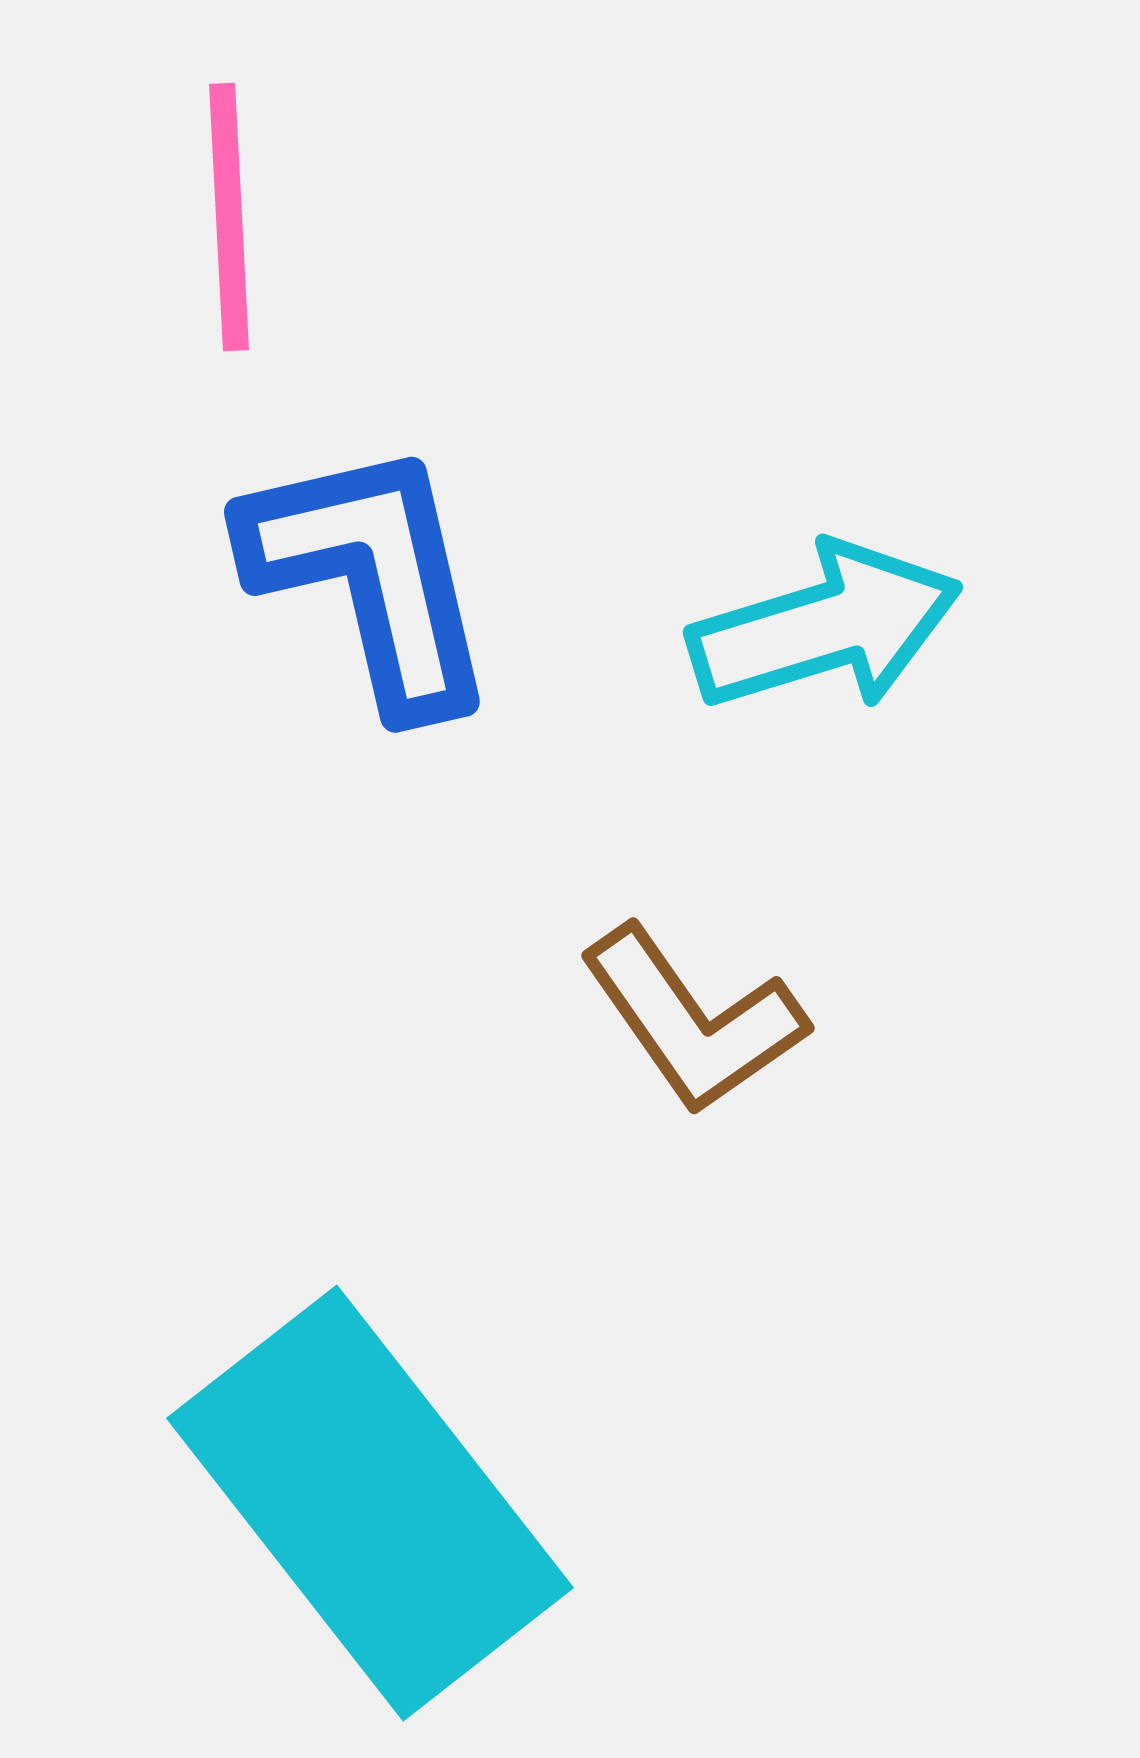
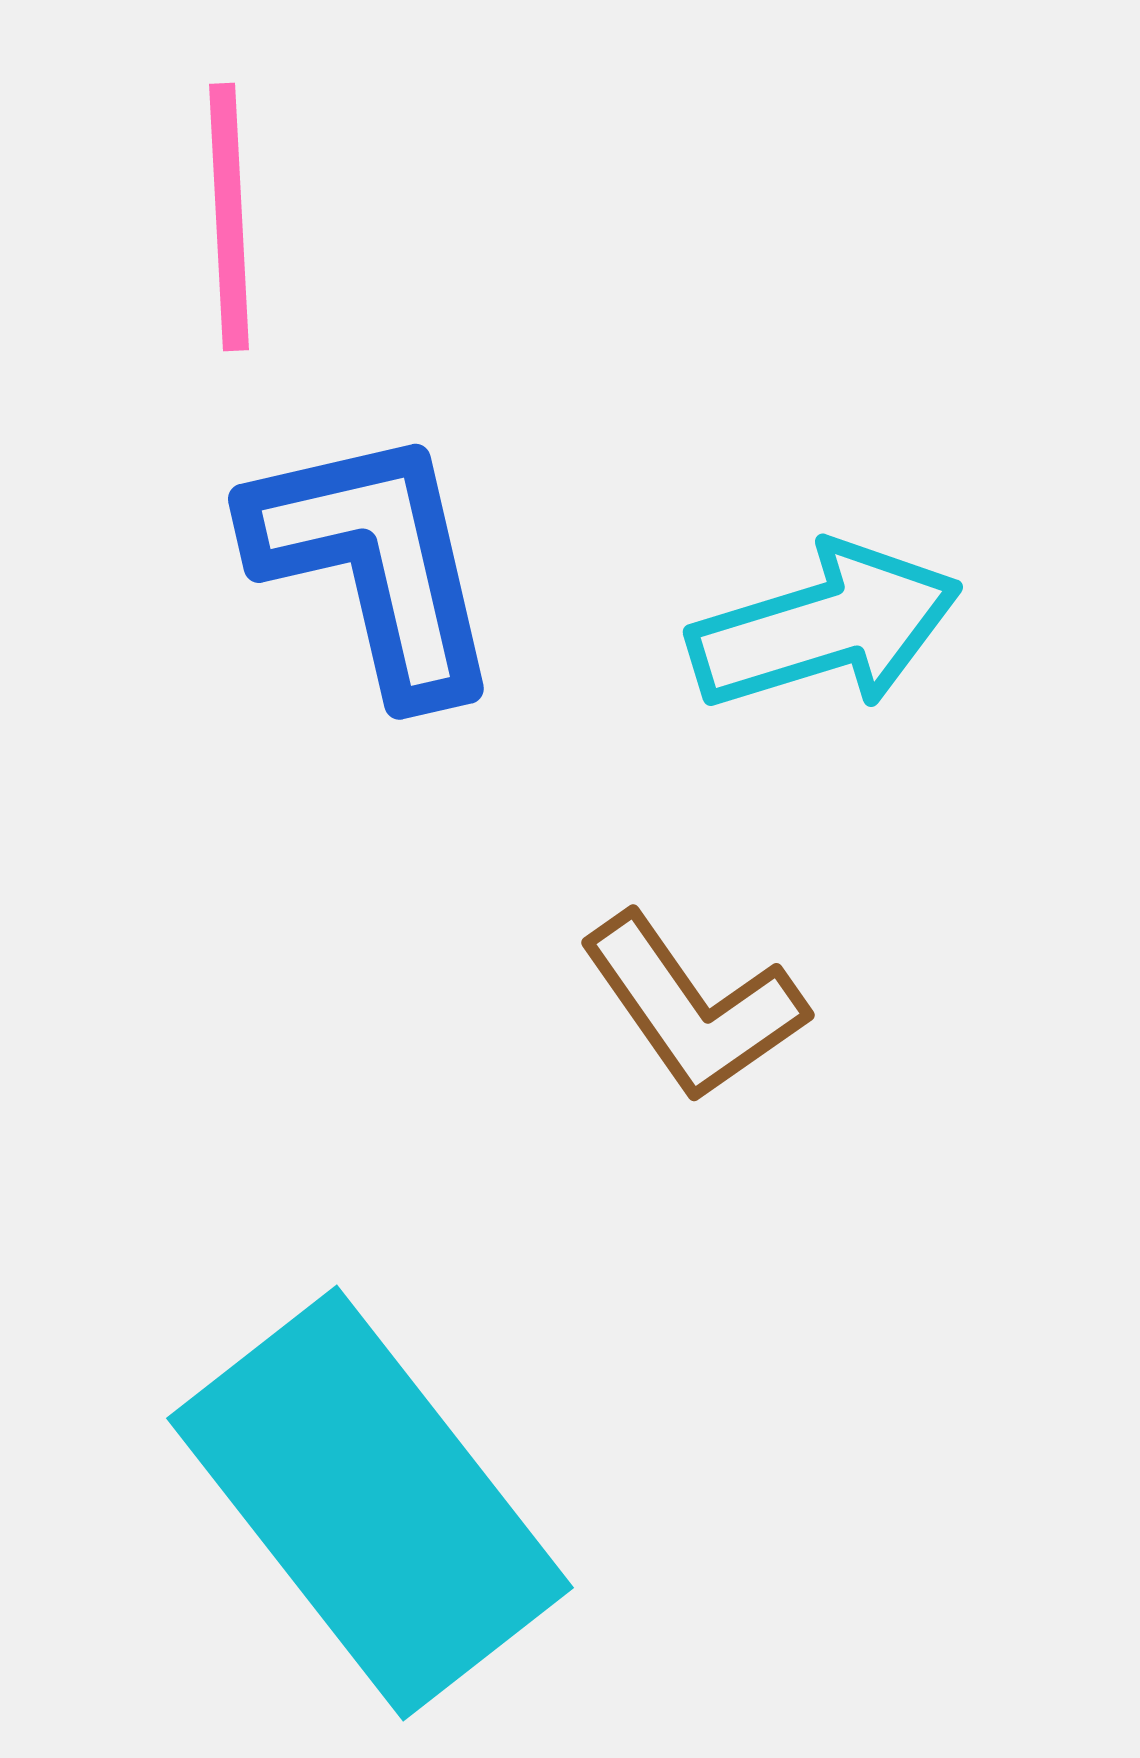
blue L-shape: moved 4 px right, 13 px up
brown L-shape: moved 13 px up
